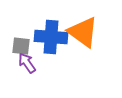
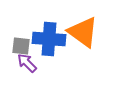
blue cross: moved 2 px left, 2 px down
purple arrow: rotated 10 degrees counterclockwise
